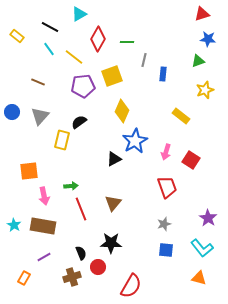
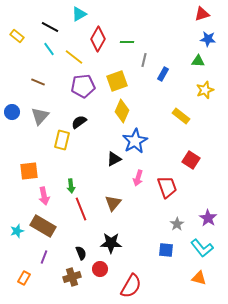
green triangle at (198, 61): rotated 24 degrees clockwise
blue rectangle at (163, 74): rotated 24 degrees clockwise
yellow square at (112, 76): moved 5 px right, 5 px down
pink arrow at (166, 152): moved 28 px left, 26 px down
green arrow at (71, 186): rotated 88 degrees clockwise
gray star at (164, 224): moved 13 px right; rotated 16 degrees counterclockwise
cyan star at (14, 225): moved 3 px right, 6 px down; rotated 24 degrees clockwise
brown rectangle at (43, 226): rotated 20 degrees clockwise
purple line at (44, 257): rotated 40 degrees counterclockwise
red circle at (98, 267): moved 2 px right, 2 px down
